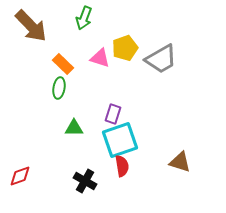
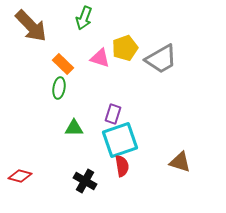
red diamond: rotated 35 degrees clockwise
